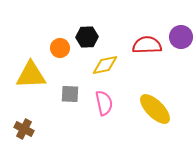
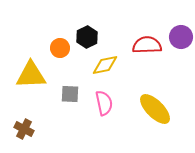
black hexagon: rotated 25 degrees counterclockwise
